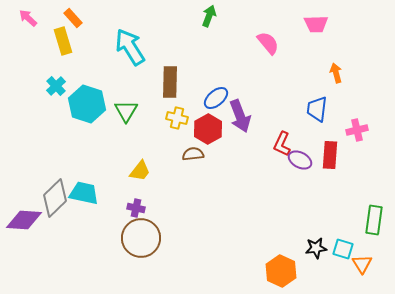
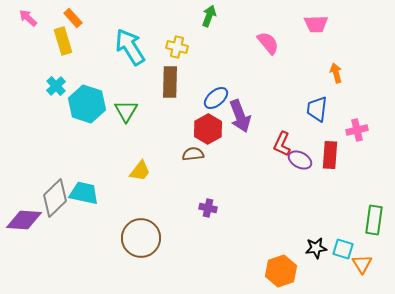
yellow cross: moved 71 px up
purple cross: moved 72 px right
orange hexagon: rotated 16 degrees clockwise
